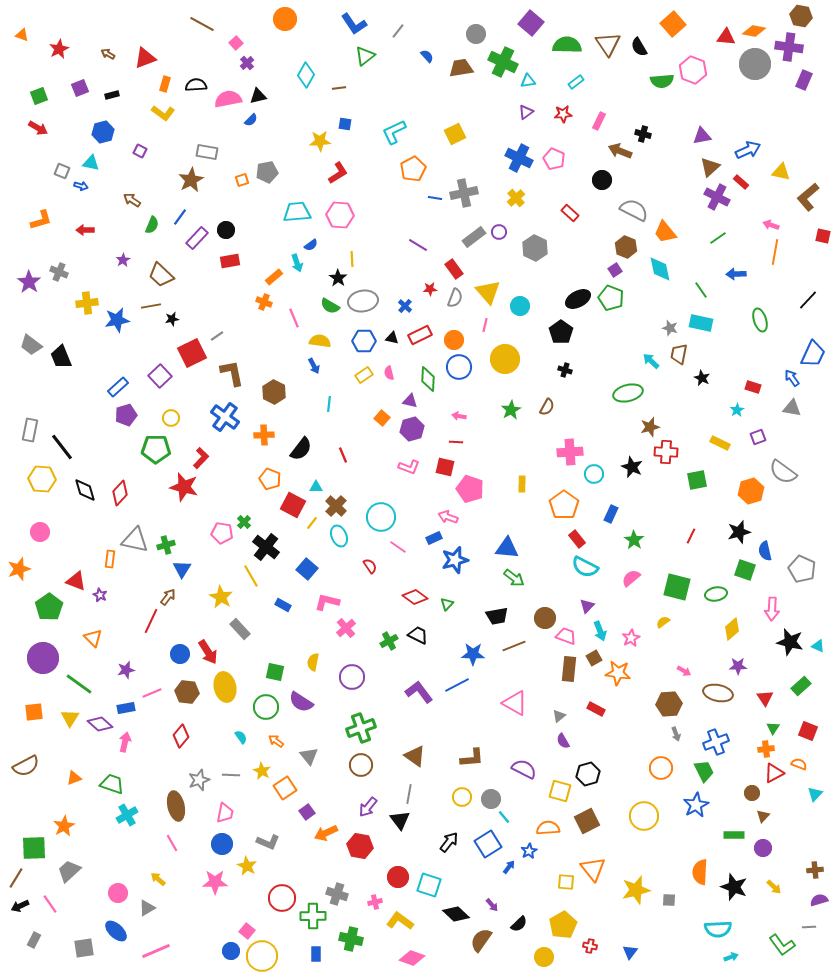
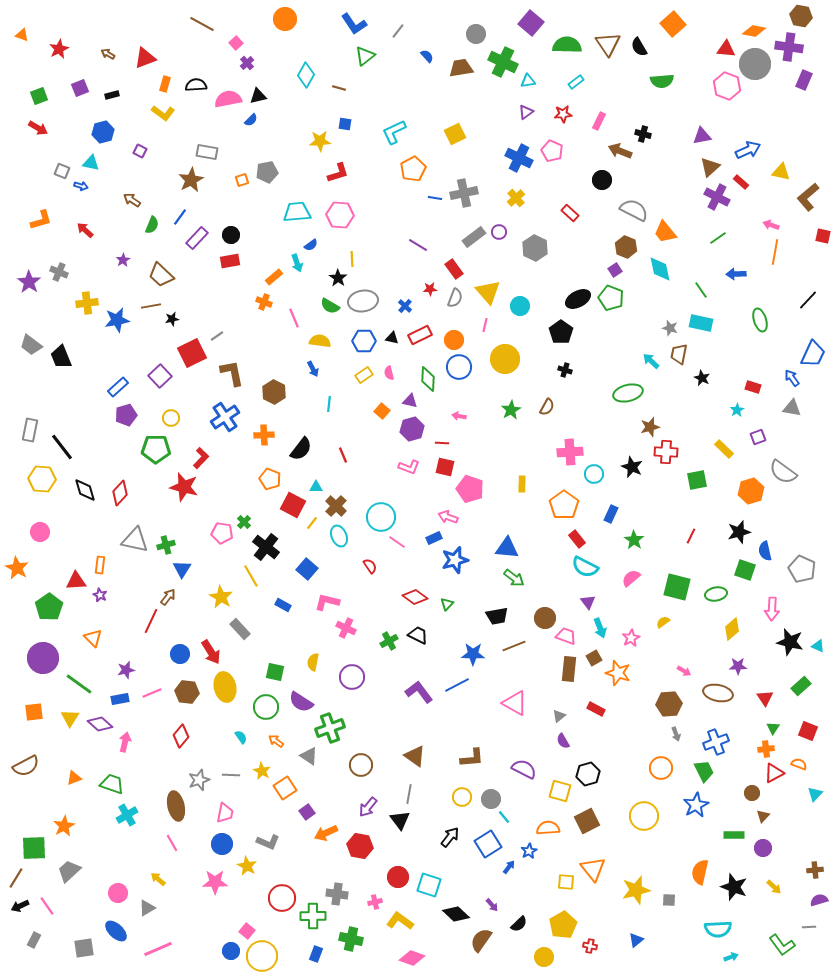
red triangle at (726, 37): moved 12 px down
pink hexagon at (693, 70): moved 34 px right, 16 px down
brown line at (339, 88): rotated 24 degrees clockwise
pink pentagon at (554, 159): moved 2 px left, 8 px up
red L-shape at (338, 173): rotated 15 degrees clockwise
red arrow at (85, 230): rotated 42 degrees clockwise
black circle at (226, 230): moved 5 px right, 5 px down
blue arrow at (314, 366): moved 1 px left, 3 px down
blue cross at (225, 417): rotated 20 degrees clockwise
orange square at (382, 418): moved 7 px up
red line at (456, 442): moved 14 px left, 1 px down
yellow rectangle at (720, 443): moved 4 px right, 6 px down; rotated 18 degrees clockwise
pink line at (398, 547): moved 1 px left, 5 px up
orange rectangle at (110, 559): moved 10 px left, 6 px down
orange star at (19, 569): moved 2 px left, 1 px up; rotated 25 degrees counterclockwise
red triangle at (76, 581): rotated 25 degrees counterclockwise
purple triangle at (587, 606): moved 1 px right, 4 px up; rotated 21 degrees counterclockwise
pink cross at (346, 628): rotated 24 degrees counterclockwise
cyan arrow at (600, 631): moved 3 px up
red arrow at (208, 652): moved 3 px right
orange star at (618, 673): rotated 10 degrees clockwise
blue rectangle at (126, 708): moved 6 px left, 9 px up
green cross at (361, 728): moved 31 px left
gray triangle at (309, 756): rotated 18 degrees counterclockwise
black arrow at (449, 842): moved 1 px right, 5 px up
orange semicircle at (700, 872): rotated 10 degrees clockwise
gray cross at (337, 894): rotated 10 degrees counterclockwise
pink line at (50, 904): moved 3 px left, 2 px down
pink line at (156, 951): moved 2 px right, 2 px up
blue triangle at (630, 952): moved 6 px right, 12 px up; rotated 14 degrees clockwise
blue rectangle at (316, 954): rotated 21 degrees clockwise
